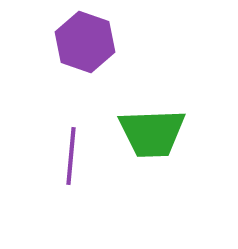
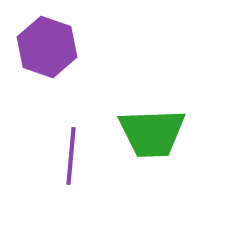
purple hexagon: moved 38 px left, 5 px down
